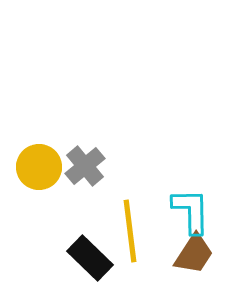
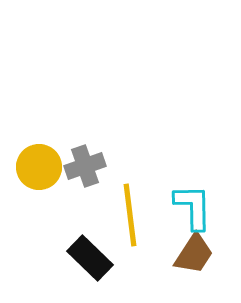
gray cross: rotated 21 degrees clockwise
cyan L-shape: moved 2 px right, 4 px up
yellow line: moved 16 px up
